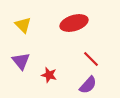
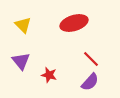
purple semicircle: moved 2 px right, 3 px up
